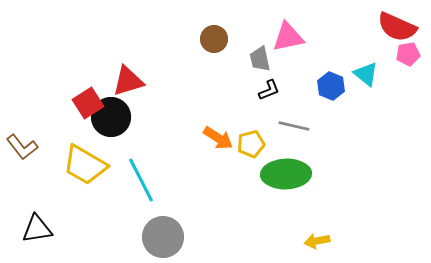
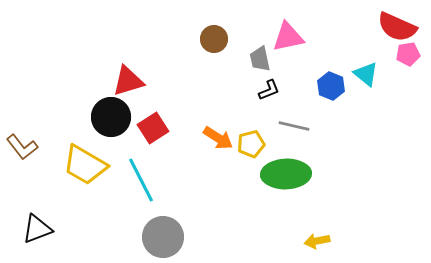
red square: moved 65 px right, 25 px down
black triangle: rotated 12 degrees counterclockwise
